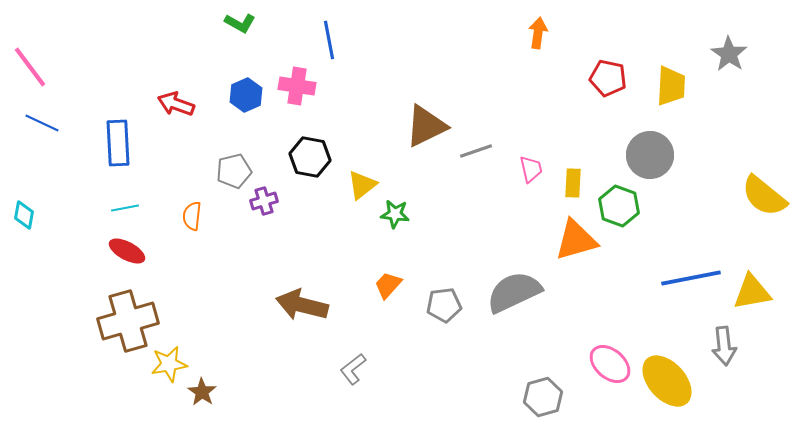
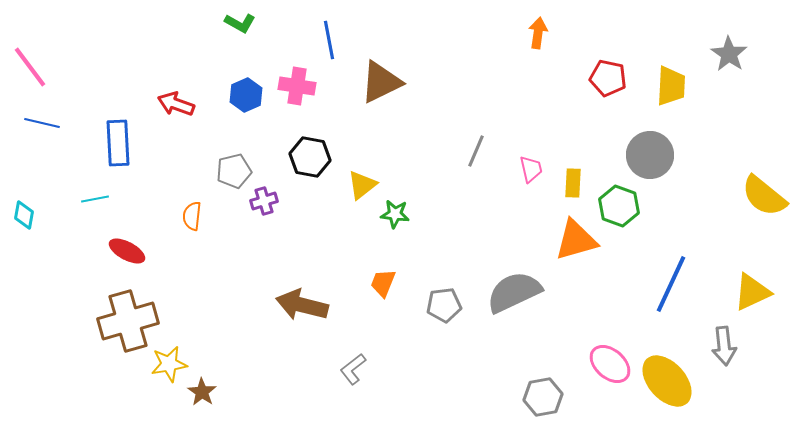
blue line at (42, 123): rotated 12 degrees counterclockwise
brown triangle at (426, 126): moved 45 px left, 44 px up
gray line at (476, 151): rotated 48 degrees counterclockwise
cyan line at (125, 208): moved 30 px left, 9 px up
blue line at (691, 278): moved 20 px left, 6 px down; rotated 54 degrees counterclockwise
orange trapezoid at (388, 285): moved 5 px left, 2 px up; rotated 20 degrees counterclockwise
yellow triangle at (752, 292): rotated 15 degrees counterclockwise
gray hexagon at (543, 397): rotated 6 degrees clockwise
